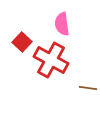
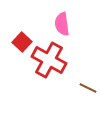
red cross: moved 2 px left
brown line: rotated 18 degrees clockwise
